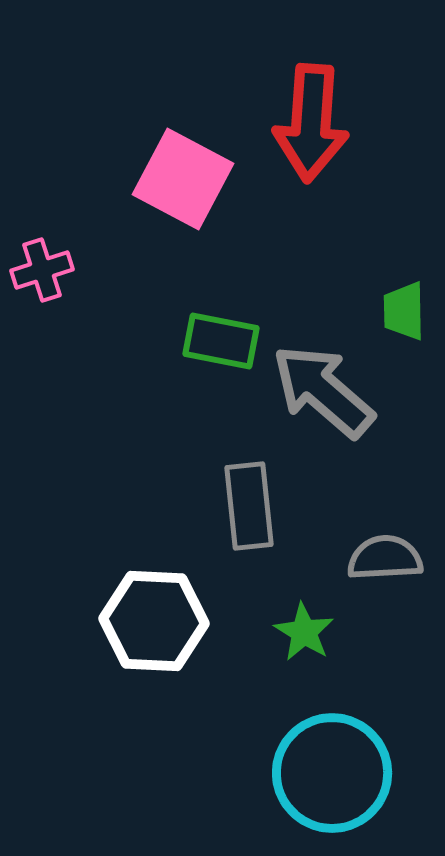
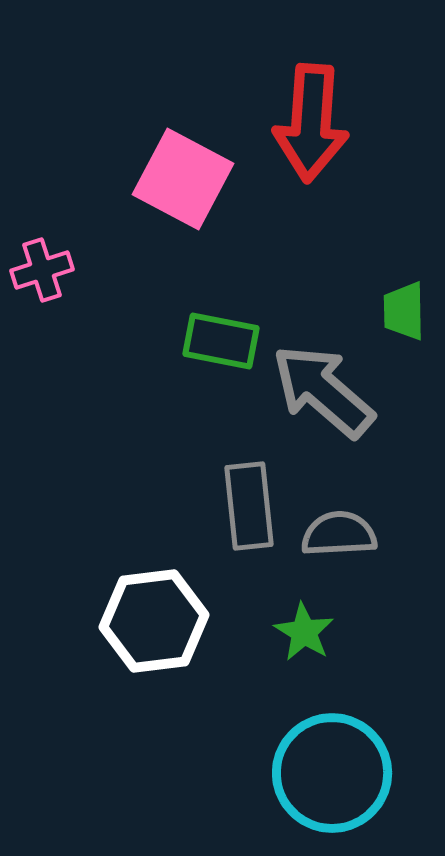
gray semicircle: moved 46 px left, 24 px up
white hexagon: rotated 10 degrees counterclockwise
